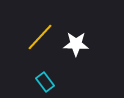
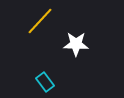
yellow line: moved 16 px up
